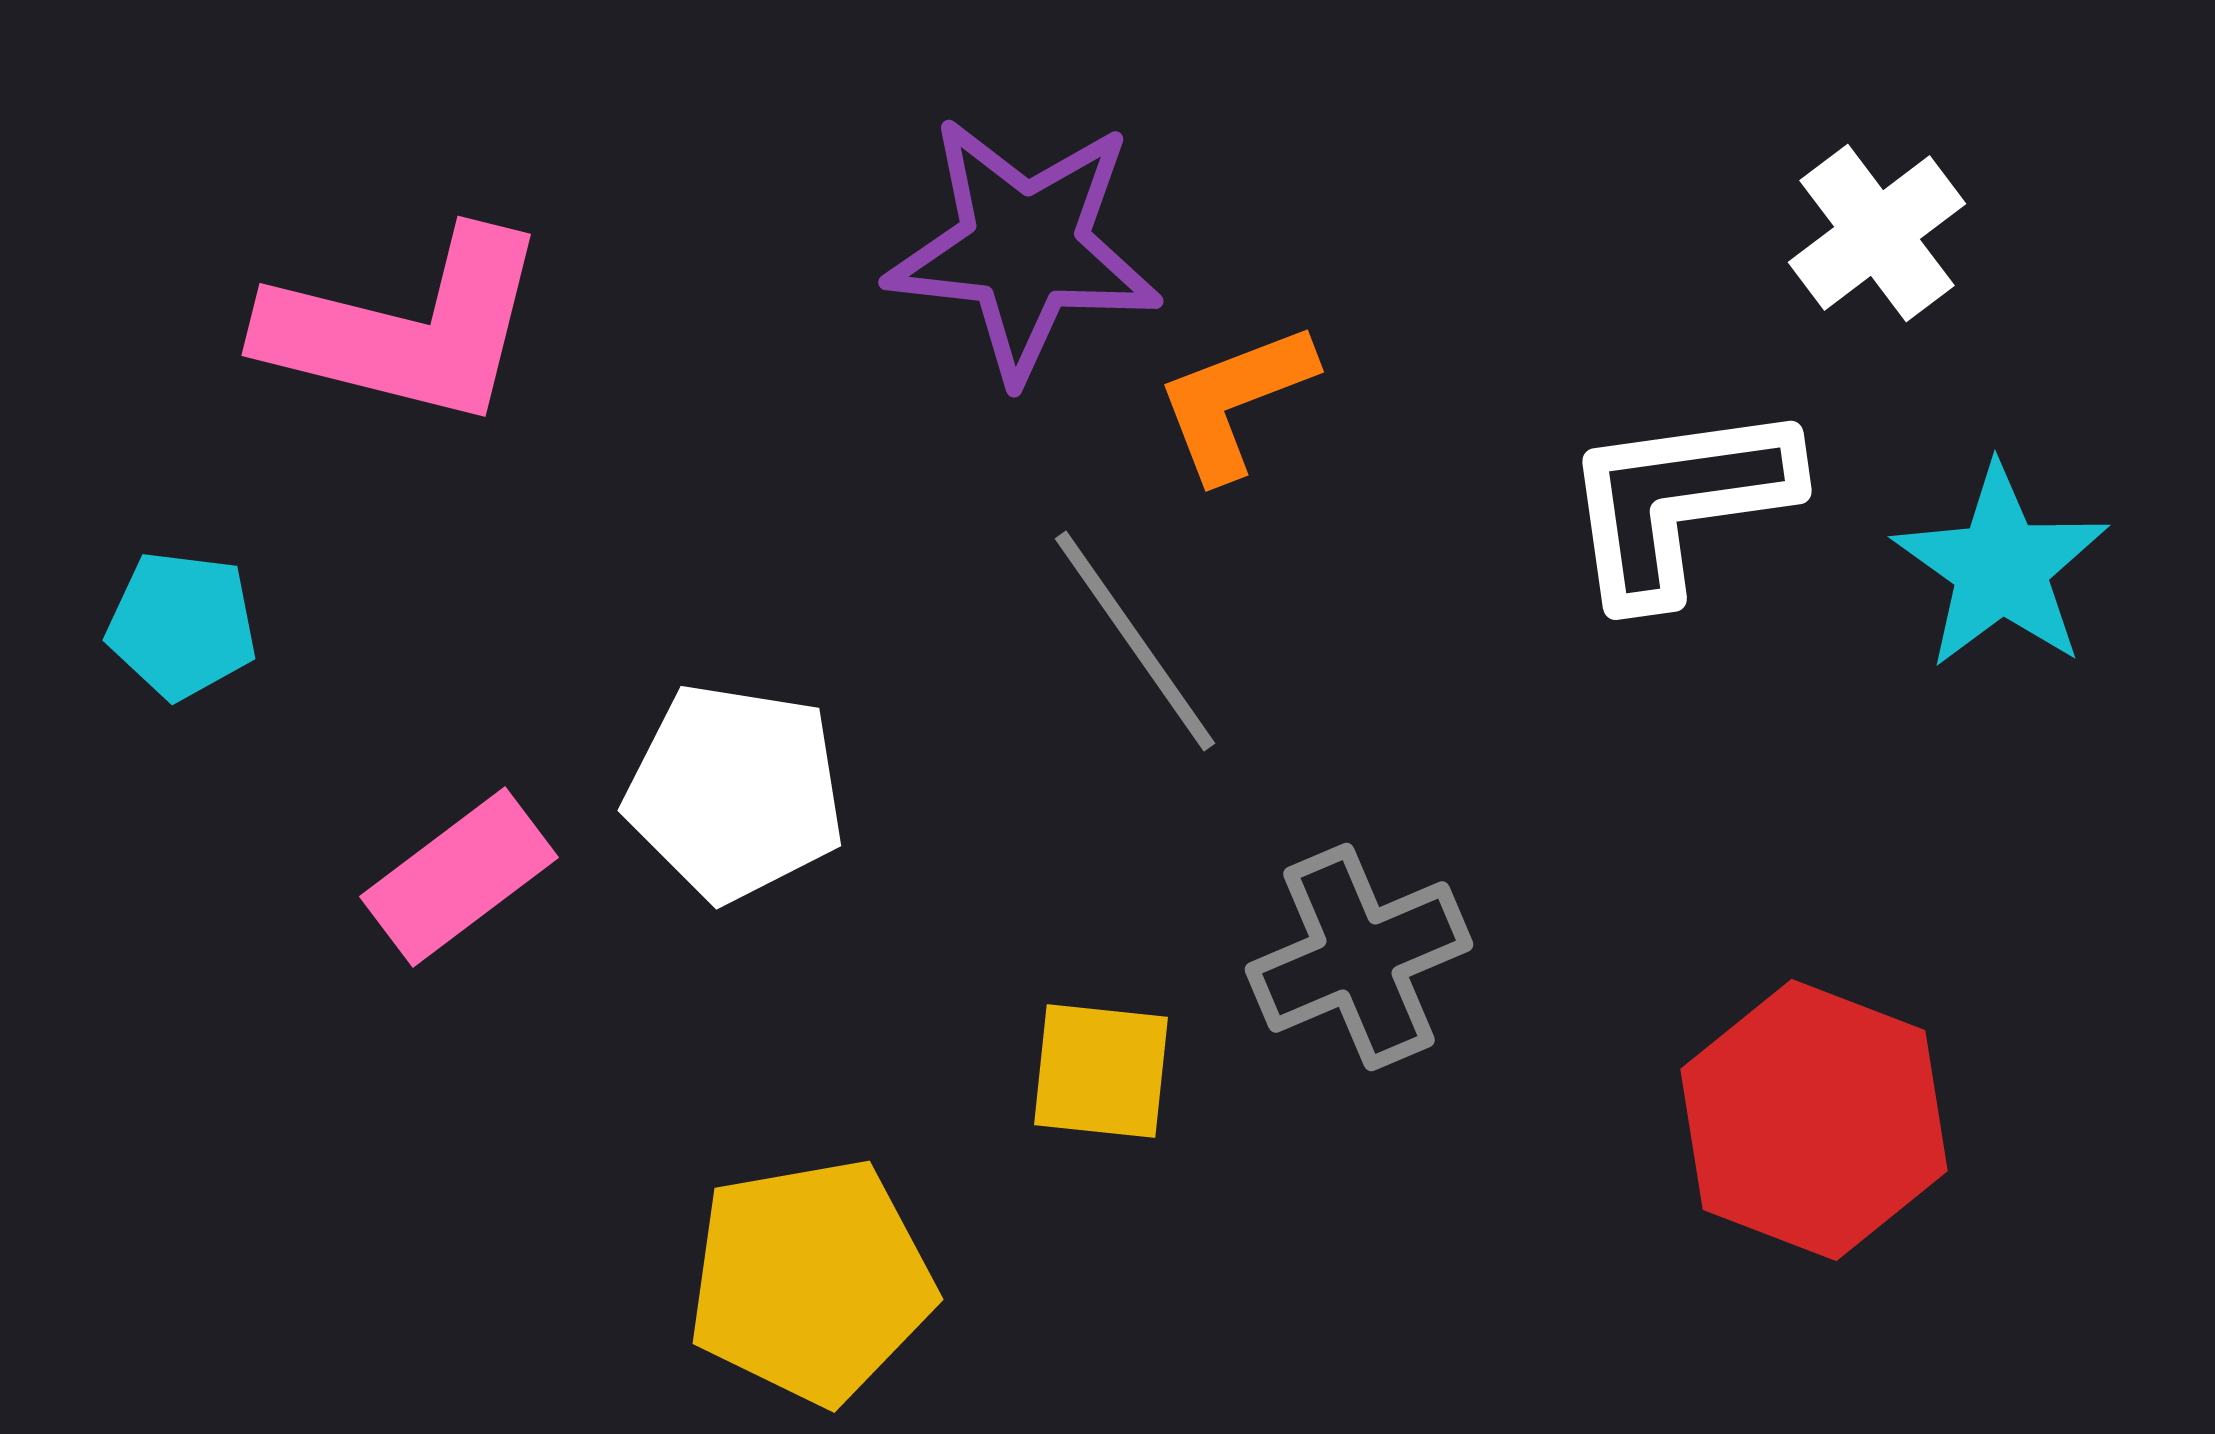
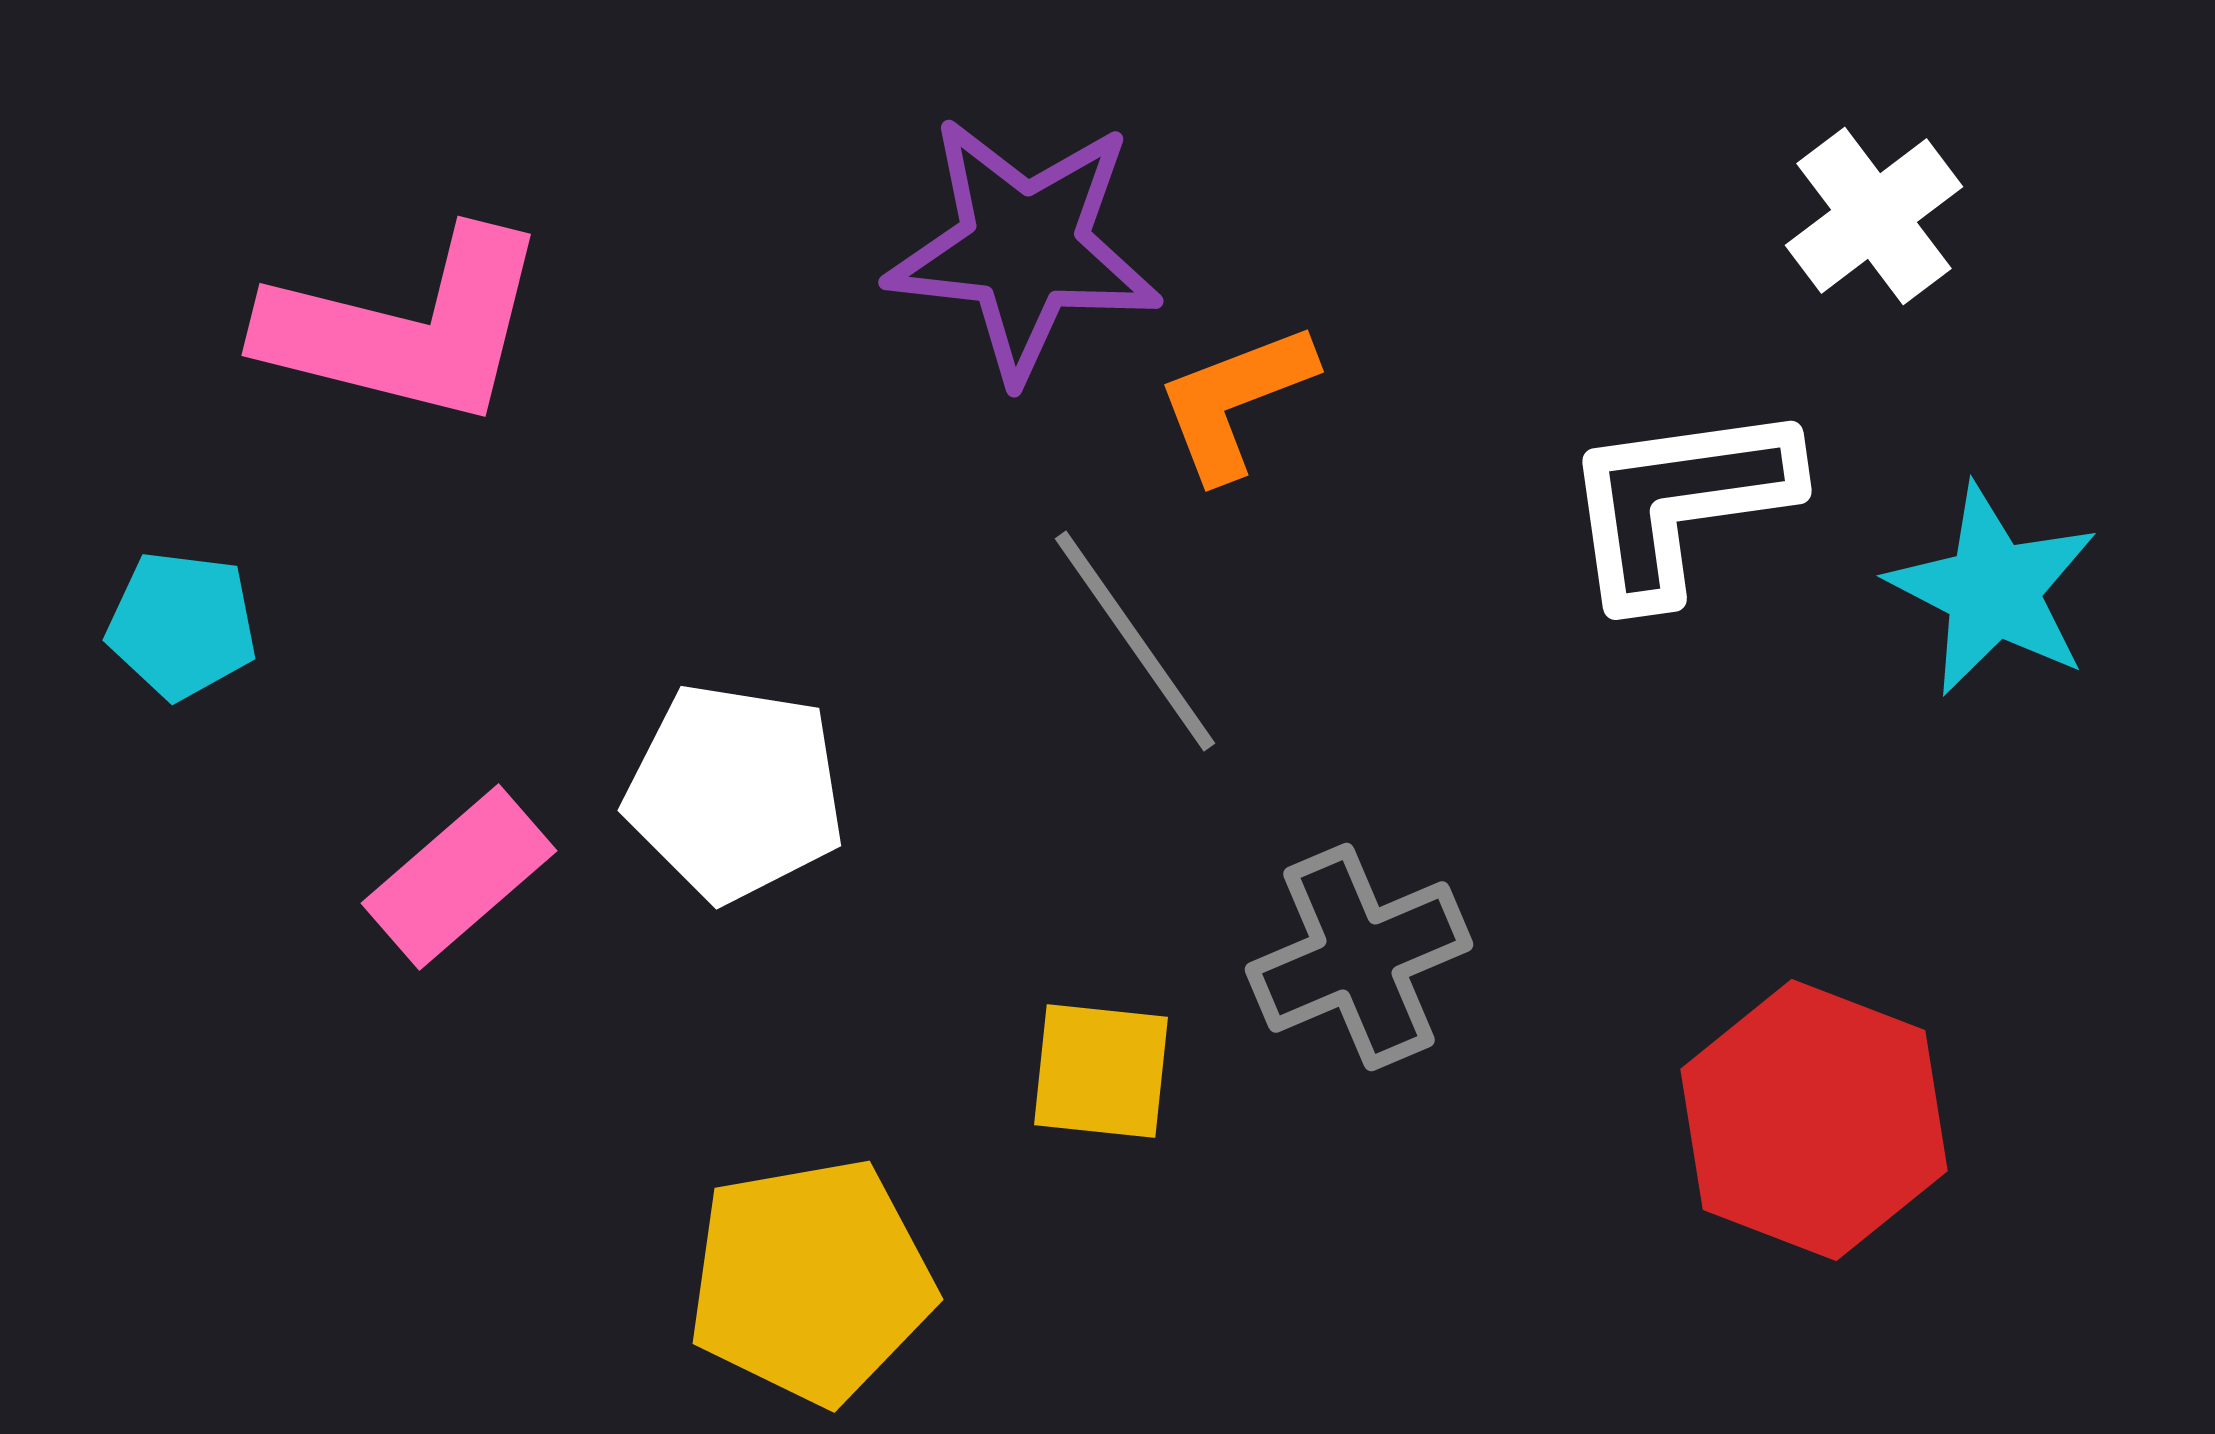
white cross: moved 3 px left, 17 px up
cyan star: moved 8 px left, 23 px down; rotated 8 degrees counterclockwise
pink rectangle: rotated 4 degrees counterclockwise
